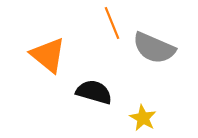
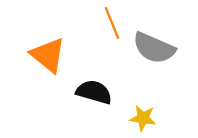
yellow star: rotated 20 degrees counterclockwise
